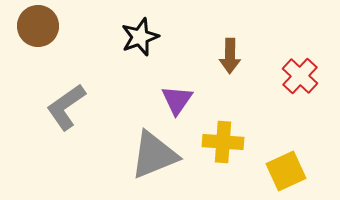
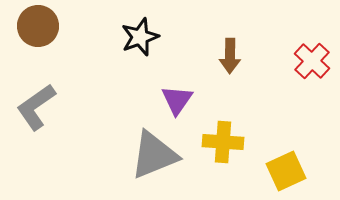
red cross: moved 12 px right, 15 px up
gray L-shape: moved 30 px left
